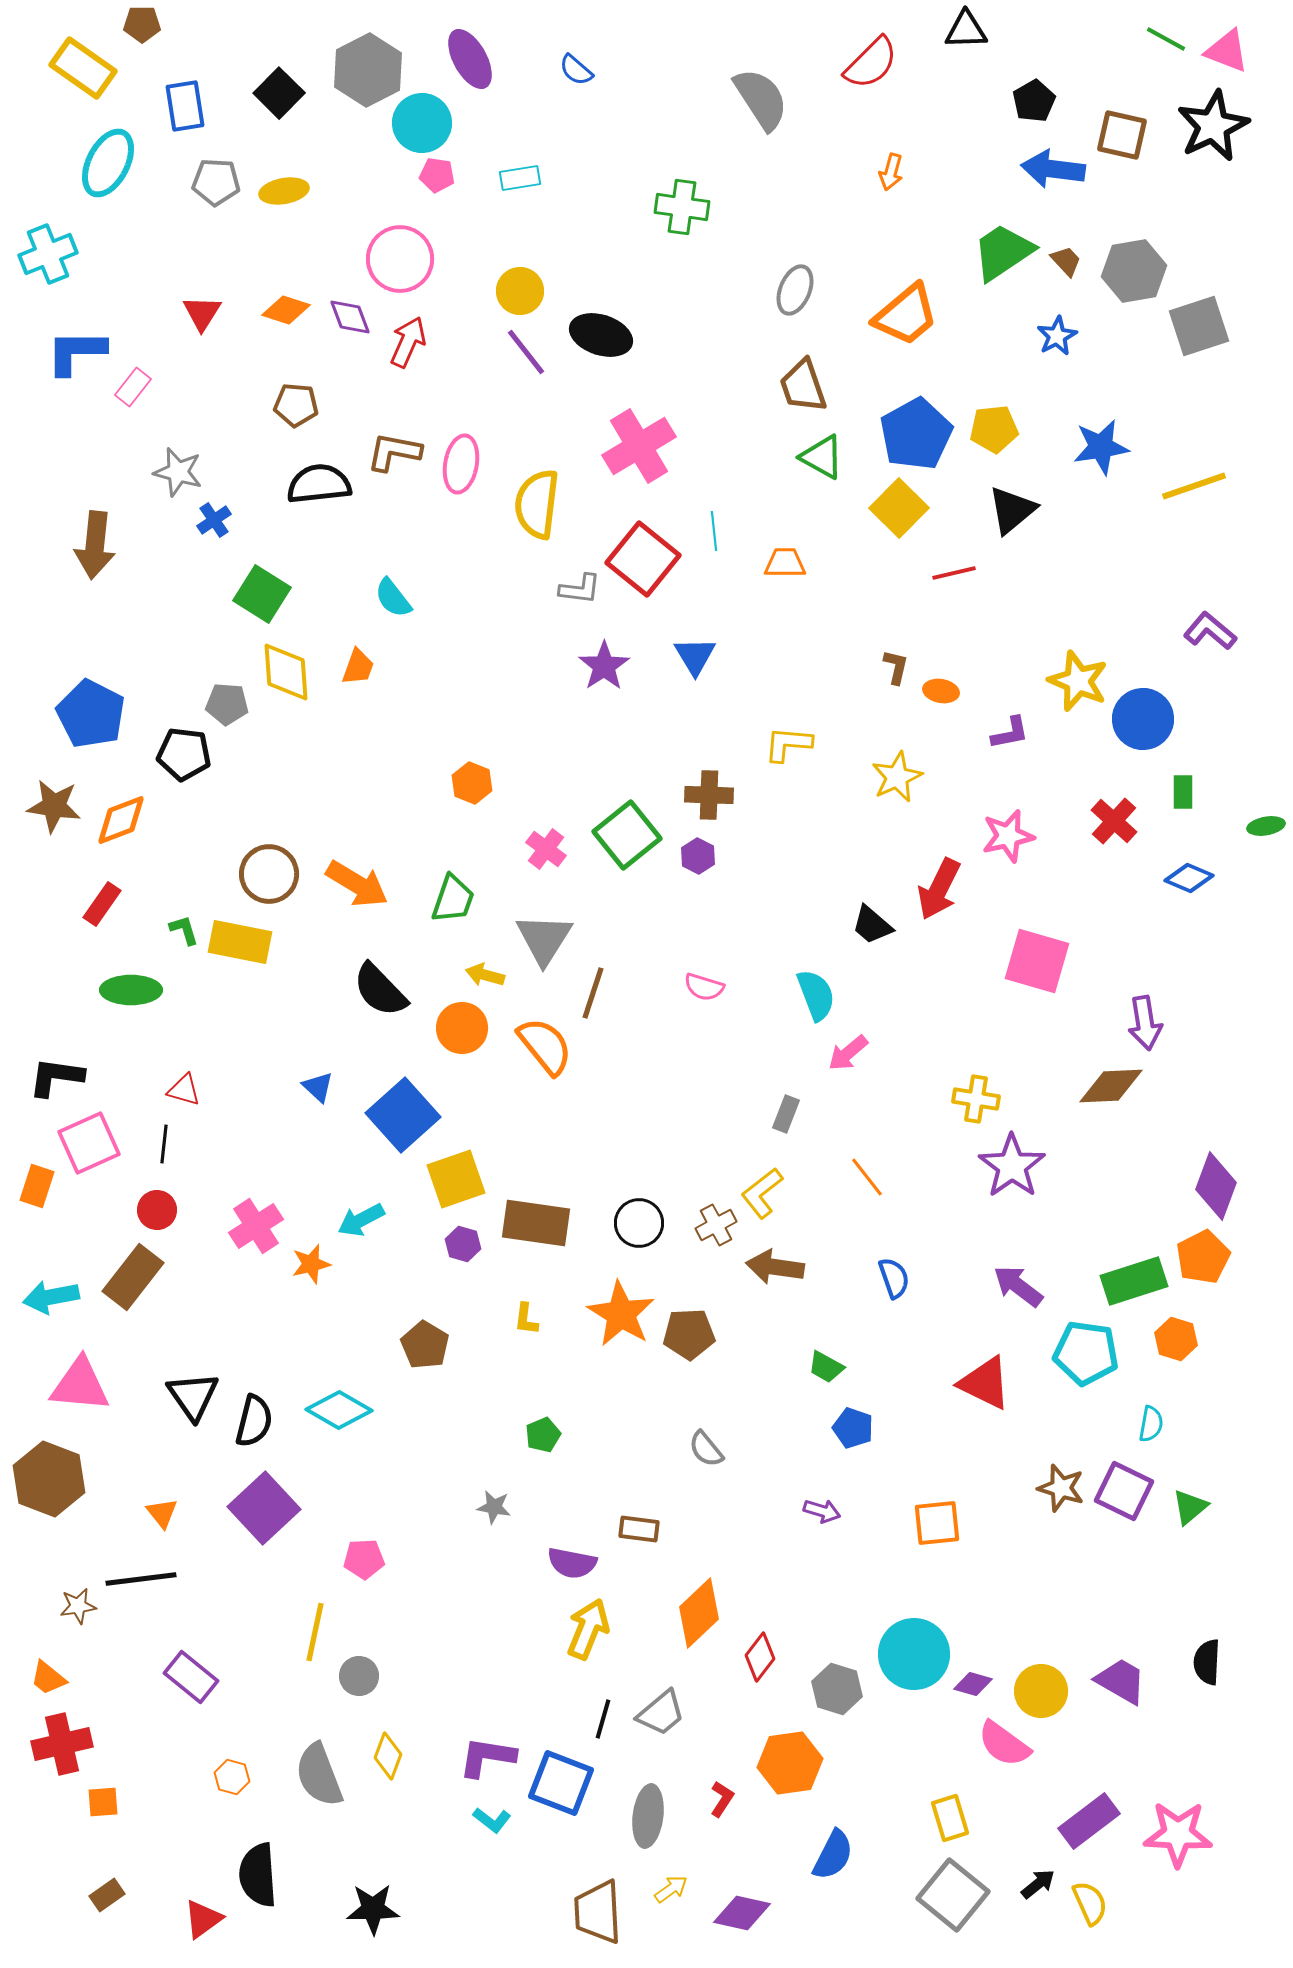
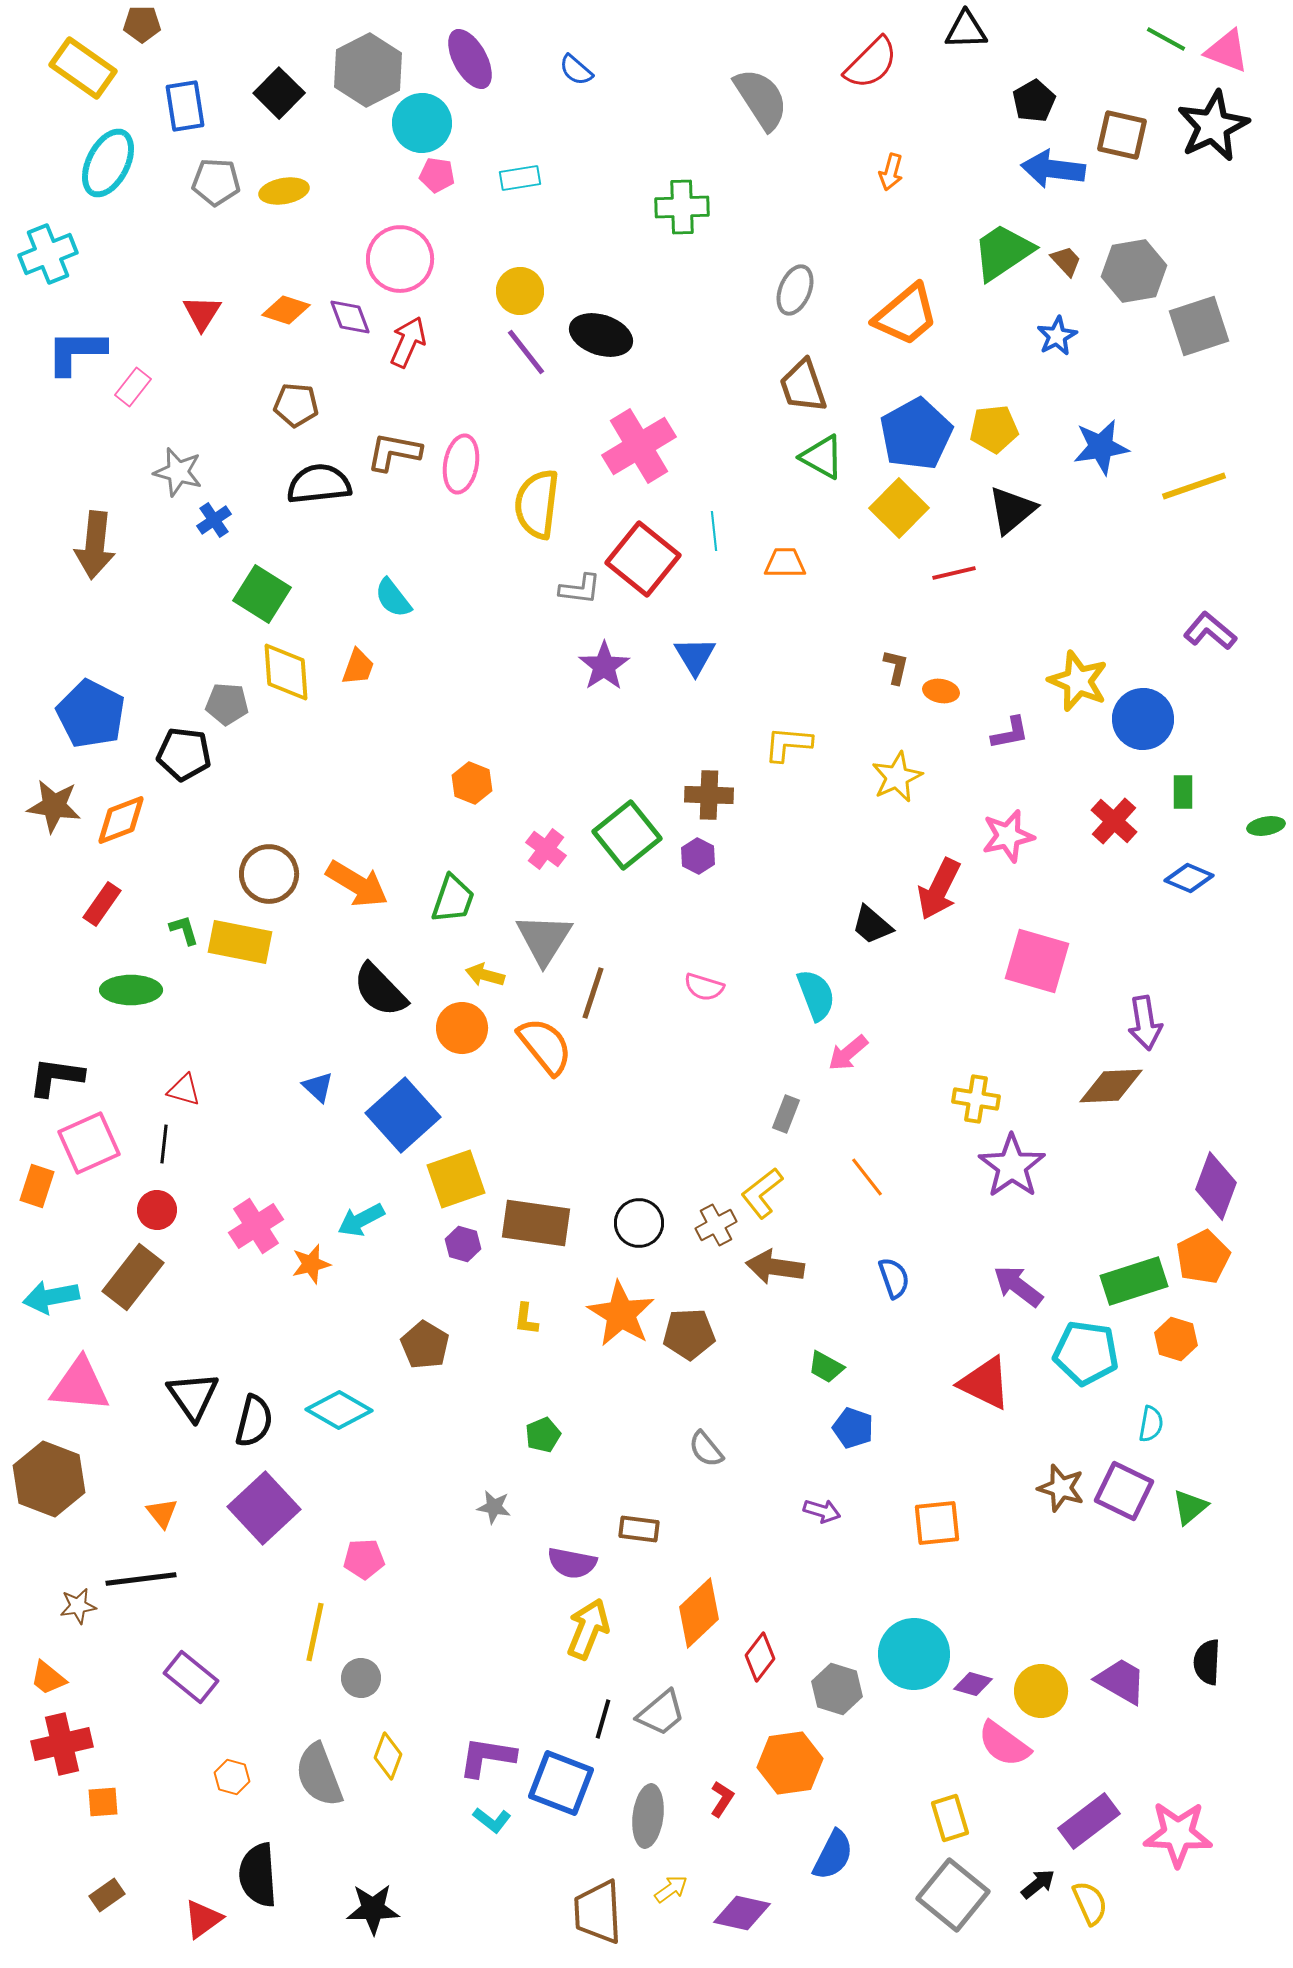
green cross at (682, 207): rotated 10 degrees counterclockwise
gray circle at (359, 1676): moved 2 px right, 2 px down
